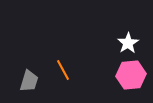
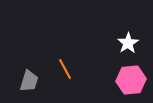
orange line: moved 2 px right, 1 px up
pink hexagon: moved 5 px down
